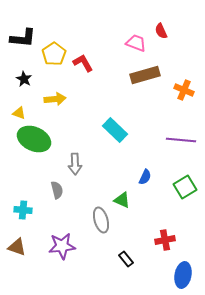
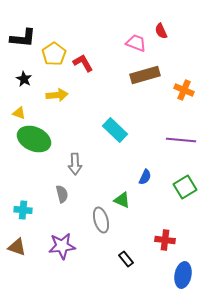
yellow arrow: moved 2 px right, 4 px up
gray semicircle: moved 5 px right, 4 px down
red cross: rotated 18 degrees clockwise
